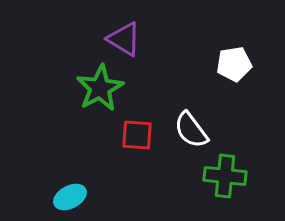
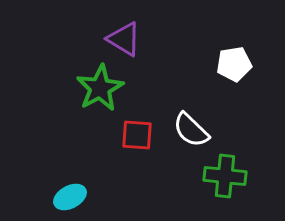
white semicircle: rotated 9 degrees counterclockwise
